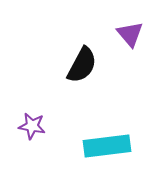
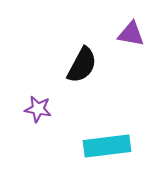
purple triangle: moved 1 px right; rotated 40 degrees counterclockwise
purple star: moved 6 px right, 17 px up
